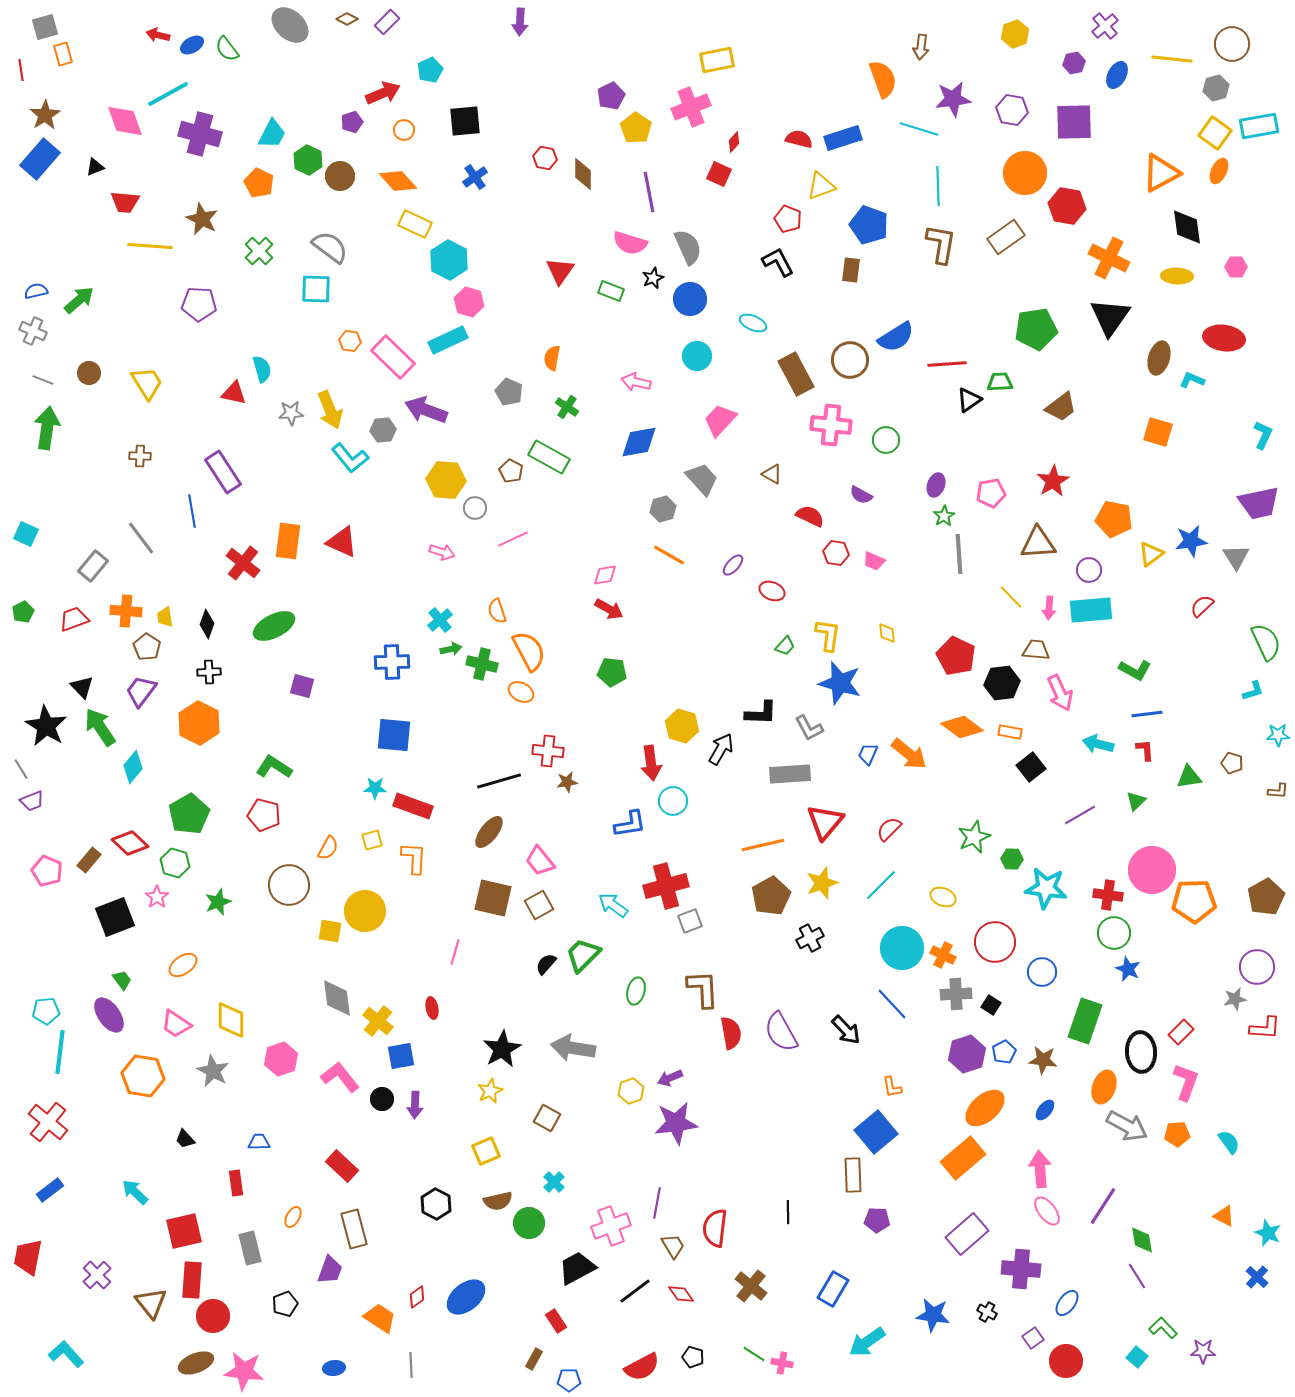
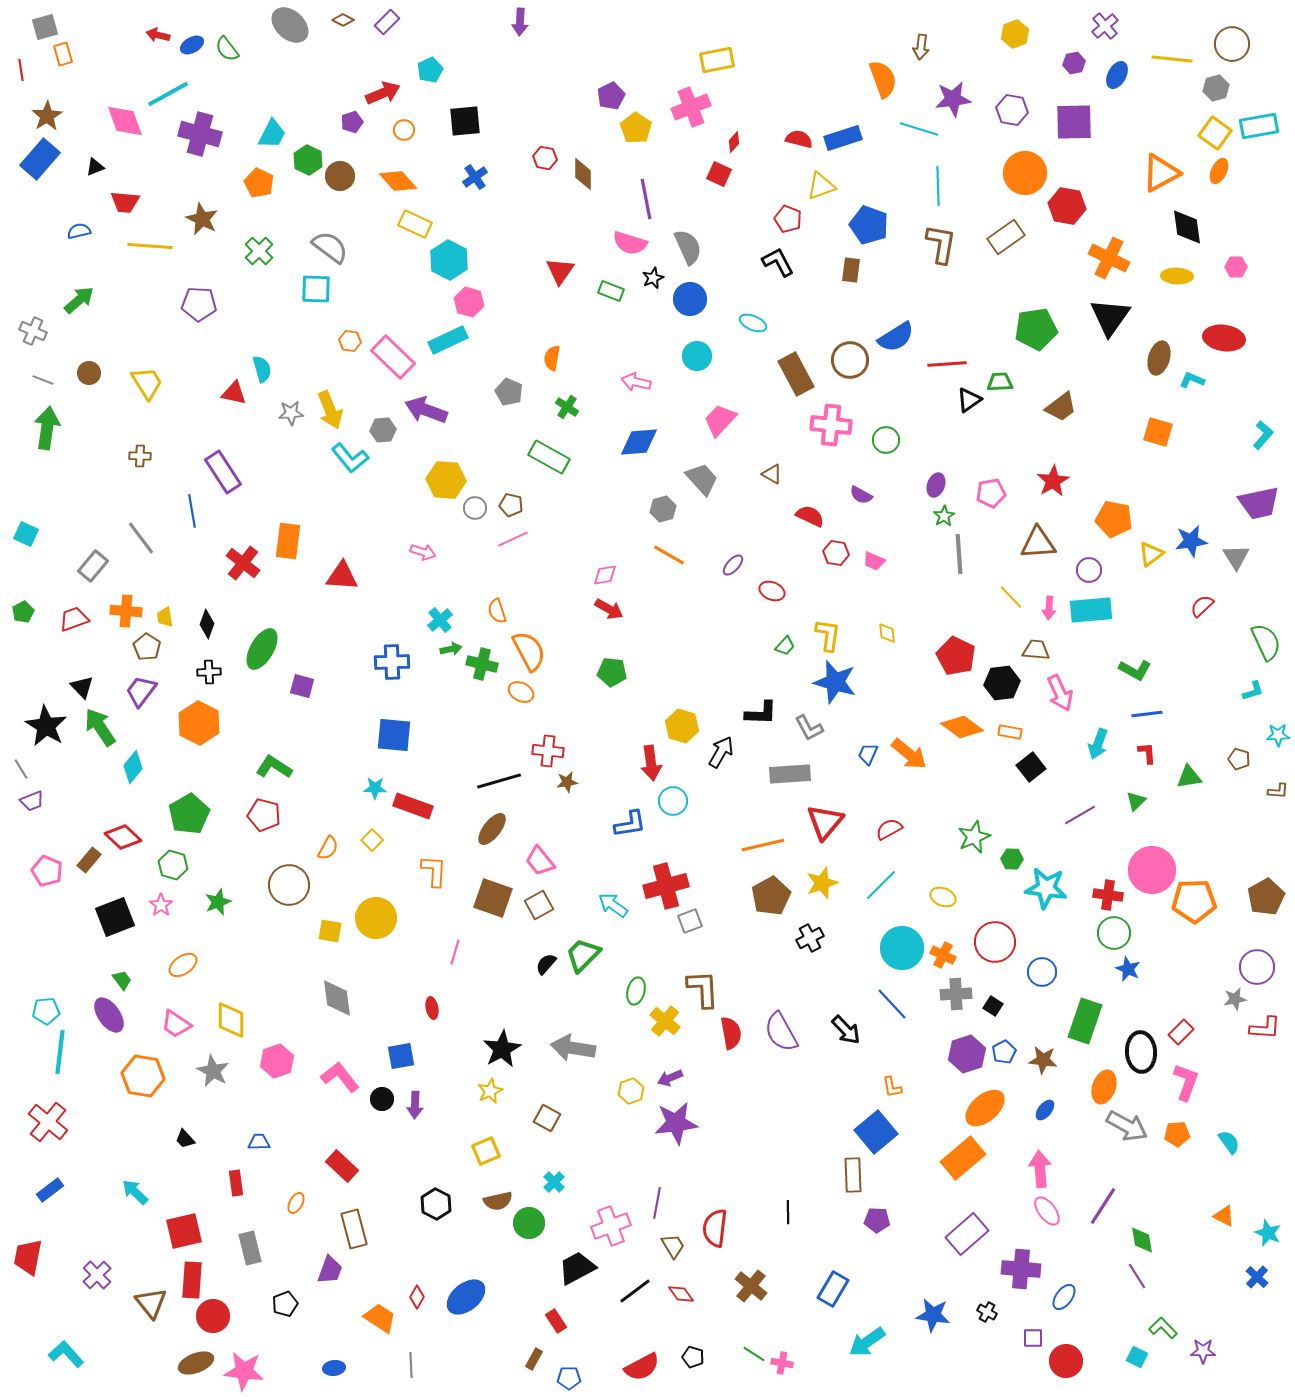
brown diamond at (347, 19): moved 4 px left, 1 px down
brown star at (45, 115): moved 2 px right, 1 px down
purple line at (649, 192): moved 3 px left, 7 px down
blue semicircle at (36, 291): moved 43 px right, 60 px up
cyan L-shape at (1263, 435): rotated 16 degrees clockwise
blue diamond at (639, 442): rotated 6 degrees clockwise
brown pentagon at (511, 471): moved 34 px down; rotated 15 degrees counterclockwise
red triangle at (342, 542): moved 34 px down; rotated 20 degrees counterclockwise
pink arrow at (442, 552): moved 19 px left
green ellipse at (274, 626): moved 12 px left, 23 px down; rotated 33 degrees counterclockwise
blue star at (840, 683): moved 5 px left, 1 px up
cyan arrow at (1098, 744): rotated 84 degrees counterclockwise
black arrow at (721, 749): moved 3 px down
red L-shape at (1145, 750): moved 2 px right, 3 px down
brown pentagon at (1232, 763): moved 7 px right, 4 px up
red semicircle at (889, 829): rotated 16 degrees clockwise
brown ellipse at (489, 832): moved 3 px right, 3 px up
yellow square at (372, 840): rotated 30 degrees counterclockwise
red diamond at (130, 843): moved 7 px left, 6 px up
orange L-shape at (414, 858): moved 20 px right, 13 px down
green hexagon at (175, 863): moved 2 px left, 2 px down
pink star at (157, 897): moved 4 px right, 8 px down
brown square at (493, 898): rotated 6 degrees clockwise
yellow circle at (365, 911): moved 11 px right, 7 px down
black square at (991, 1005): moved 2 px right, 1 px down
yellow cross at (378, 1021): moved 287 px right
pink hexagon at (281, 1059): moved 4 px left, 2 px down
orange ellipse at (293, 1217): moved 3 px right, 14 px up
red diamond at (417, 1297): rotated 25 degrees counterclockwise
blue ellipse at (1067, 1303): moved 3 px left, 6 px up
purple square at (1033, 1338): rotated 35 degrees clockwise
cyan square at (1137, 1357): rotated 15 degrees counterclockwise
blue pentagon at (569, 1380): moved 2 px up
